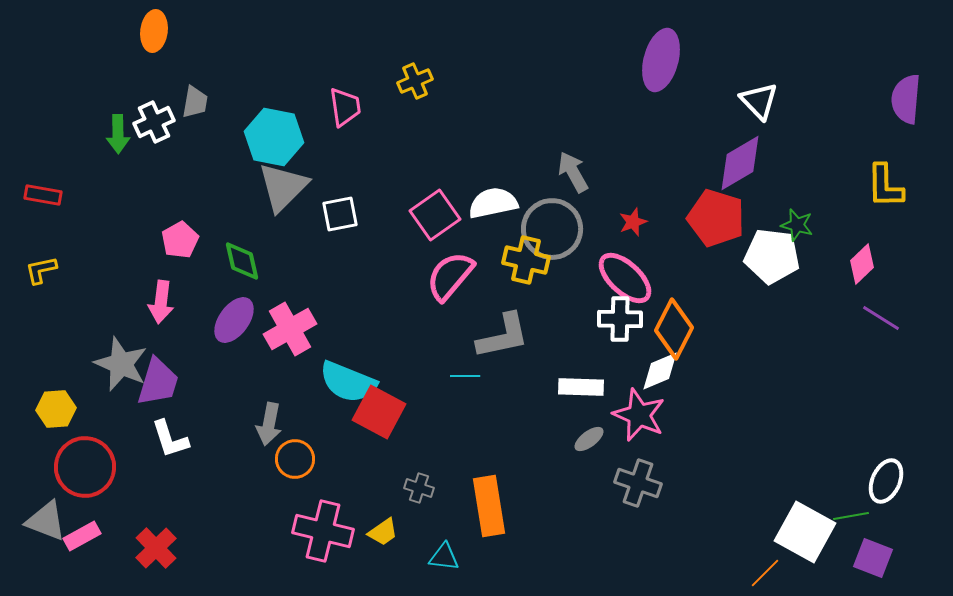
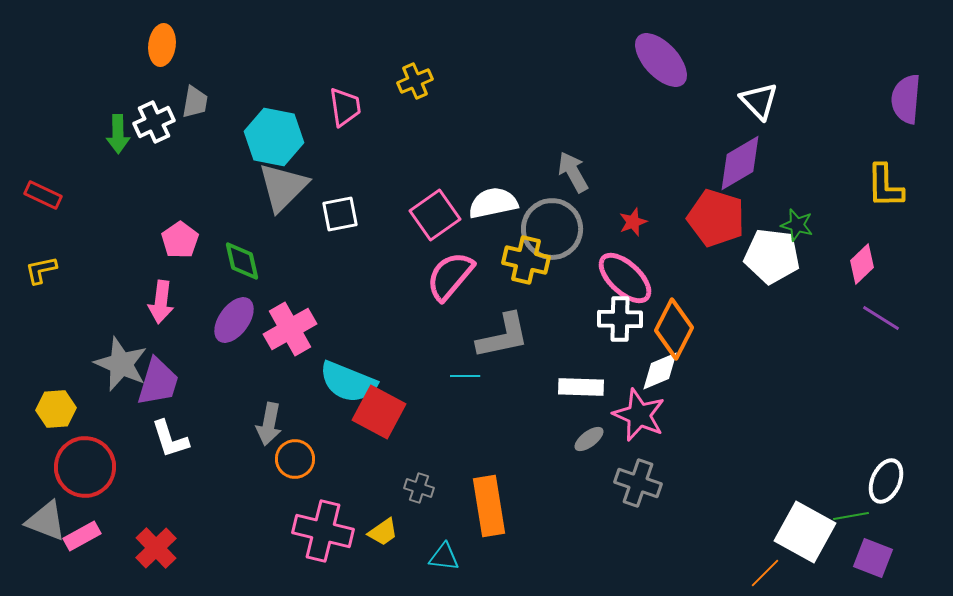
orange ellipse at (154, 31): moved 8 px right, 14 px down
purple ellipse at (661, 60): rotated 58 degrees counterclockwise
red rectangle at (43, 195): rotated 15 degrees clockwise
pink pentagon at (180, 240): rotated 6 degrees counterclockwise
